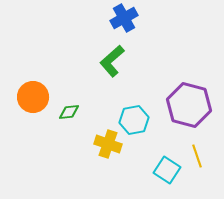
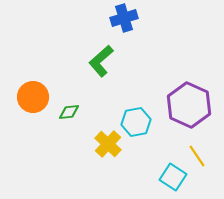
blue cross: rotated 12 degrees clockwise
green L-shape: moved 11 px left
purple hexagon: rotated 9 degrees clockwise
cyan hexagon: moved 2 px right, 2 px down
yellow cross: rotated 24 degrees clockwise
yellow line: rotated 15 degrees counterclockwise
cyan square: moved 6 px right, 7 px down
